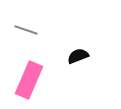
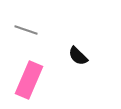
black semicircle: rotated 115 degrees counterclockwise
